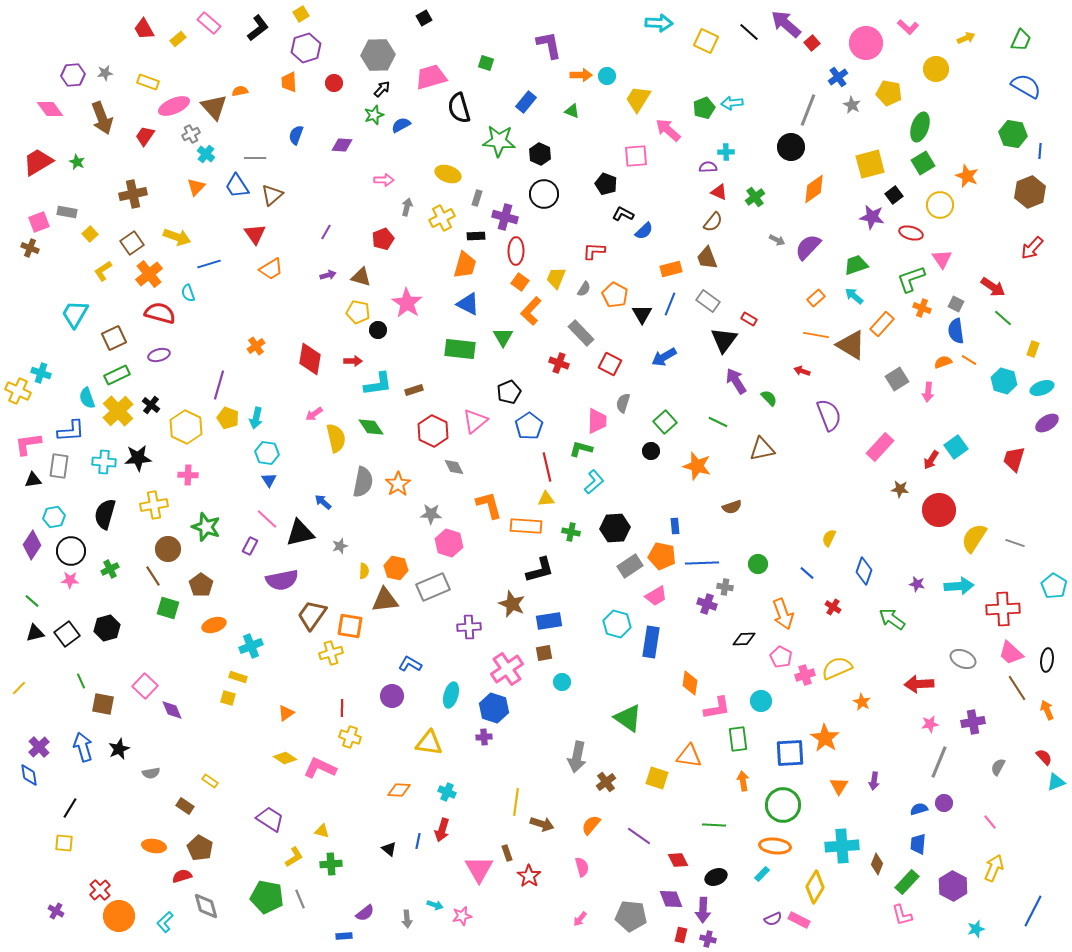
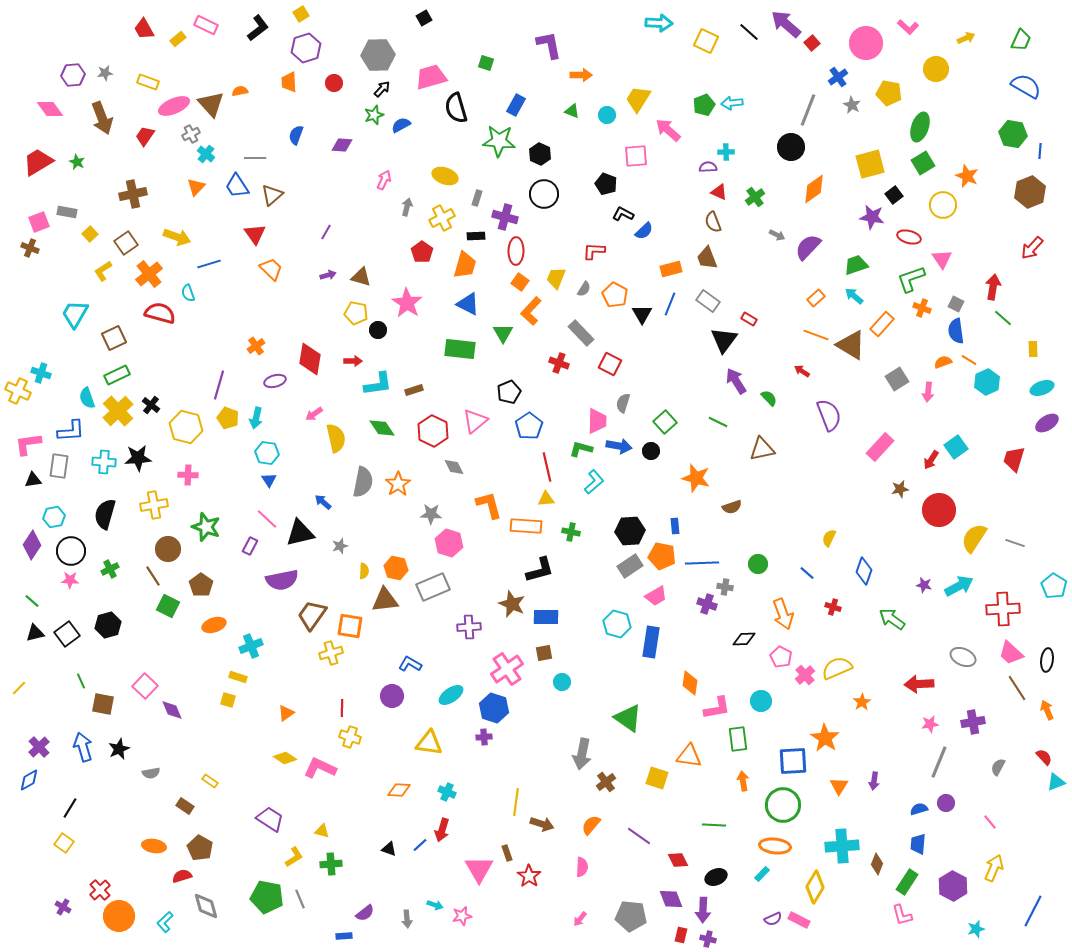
pink rectangle at (209, 23): moved 3 px left, 2 px down; rotated 15 degrees counterclockwise
cyan circle at (607, 76): moved 39 px down
blue rectangle at (526, 102): moved 10 px left, 3 px down; rotated 10 degrees counterclockwise
brown triangle at (214, 107): moved 3 px left, 3 px up
black semicircle at (459, 108): moved 3 px left
green pentagon at (704, 108): moved 3 px up
yellow ellipse at (448, 174): moved 3 px left, 2 px down
pink arrow at (384, 180): rotated 66 degrees counterclockwise
yellow circle at (940, 205): moved 3 px right
brown semicircle at (713, 222): rotated 120 degrees clockwise
red ellipse at (911, 233): moved 2 px left, 4 px down
red pentagon at (383, 239): moved 39 px right, 13 px down; rotated 15 degrees counterclockwise
gray arrow at (777, 240): moved 5 px up
brown square at (132, 243): moved 6 px left
orange trapezoid at (271, 269): rotated 105 degrees counterclockwise
red arrow at (993, 287): rotated 115 degrees counterclockwise
yellow pentagon at (358, 312): moved 2 px left, 1 px down
orange line at (816, 335): rotated 10 degrees clockwise
green triangle at (503, 337): moved 4 px up
yellow rectangle at (1033, 349): rotated 21 degrees counterclockwise
purple ellipse at (159, 355): moved 116 px right, 26 px down
blue arrow at (664, 357): moved 45 px left, 89 px down; rotated 140 degrees counterclockwise
red arrow at (802, 371): rotated 14 degrees clockwise
cyan hexagon at (1004, 381): moved 17 px left, 1 px down; rotated 20 degrees clockwise
yellow hexagon at (186, 427): rotated 12 degrees counterclockwise
green diamond at (371, 427): moved 11 px right, 1 px down
orange star at (697, 466): moved 1 px left, 12 px down
brown star at (900, 489): rotated 18 degrees counterclockwise
black hexagon at (615, 528): moved 15 px right, 3 px down
purple star at (917, 584): moved 7 px right, 1 px down
cyan arrow at (959, 586): rotated 24 degrees counterclockwise
red cross at (833, 607): rotated 14 degrees counterclockwise
green square at (168, 608): moved 2 px up; rotated 10 degrees clockwise
blue rectangle at (549, 621): moved 3 px left, 4 px up; rotated 10 degrees clockwise
black hexagon at (107, 628): moved 1 px right, 3 px up
gray ellipse at (963, 659): moved 2 px up
pink cross at (805, 675): rotated 24 degrees counterclockwise
cyan ellipse at (451, 695): rotated 40 degrees clockwise
yellow square at (228, 698): moved 2 px down
orange star at (862, 702): rotated 12 degrees clockwise
blue square at (790, 753): moved 3 px right, 8 px down
gray arrow at (577, 757): moved 5 px right, 3 px up
blue diamond at (29, 775): moved 5 px down; rotated 70 degrees clockwise
purple circle at (944, 803): moved 2 px right
blue line at (418, 841): moved 2 px right, 4 px down; rotated 35 degrees clockwise
yellow square at (64, 843): rotated 30 degrees clockwise
black triangle at (389, 849): rotated 21 degrees counterclockwise
pink semicircle at (582, 867): rotated 18 degrees clockwise
green rectangle at (907, 882): rotated 10 degrees counterclockwise
purple cross at (56, 911): moved 7 px right, 4 px up
